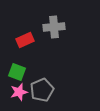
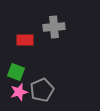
red rectangle: rotated 24 degrees clockwise
green square: moved 1 px left
